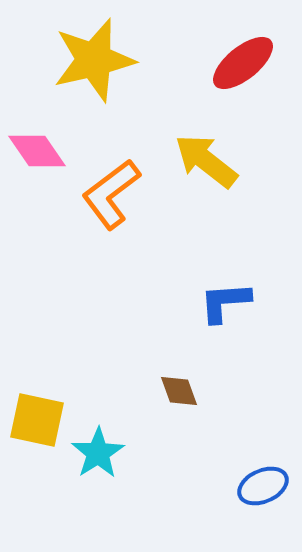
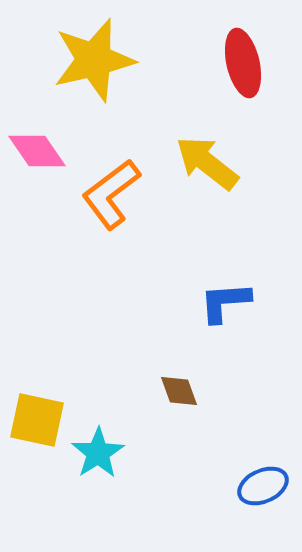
red ellipse: rotated 64 degrees counterclockwise
yellow arrow: moved 1 px right, 2 px down
